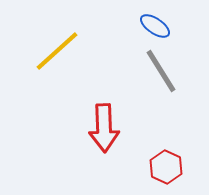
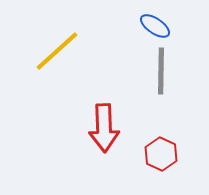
gray line: rotated 33 degrees clockwise
red hexagon: moved 5 px left, 13 px up
